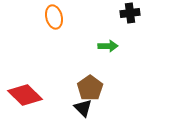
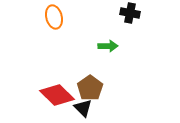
black cross: rotated 18 degrees clockwise
red diamond: moved 32 px right
